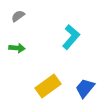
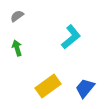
gray semicircle: moved 1 px left
cyan L-shape: rotated 10 degrees clockwise
green arrow: rotated 112 degrees counterclockwise
